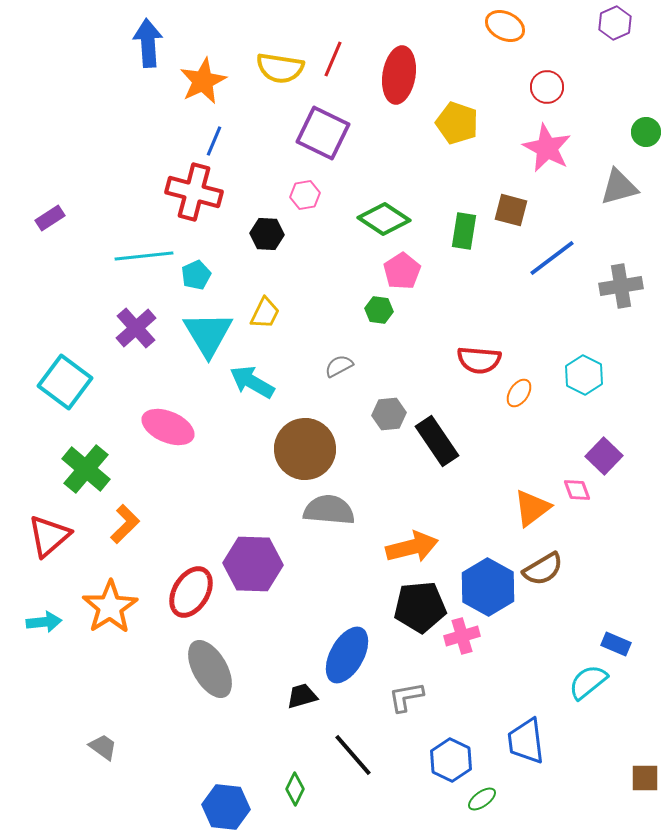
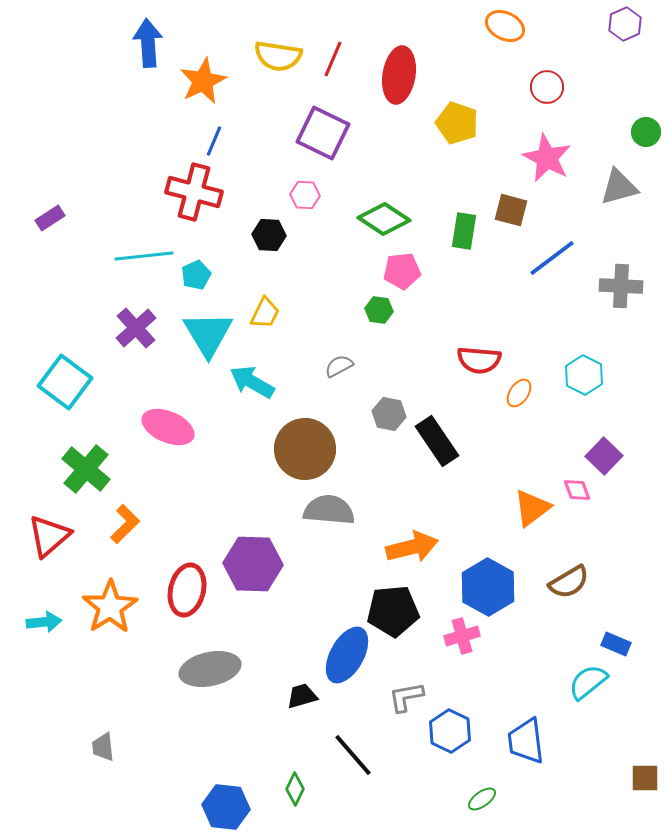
purple hexagon at (615, 23): moved 10 px right, 1 px down
yellow semicircle at (280, 68): moved 2 px left, 12 px up
pink star at (547, 148): moved 10 px down
pink hexagon at (305, 195): rotated 12 degrees clockwise
black hexagon at (267, 234): moved 2 px right, 1 px down
pink pentagon at (402, 271): rotated 27 degrees clockwise
gray cross at (621, 286): rotated 12 degrees clockwise
gray hexagon at (389, 414): rotated 16 degrees clockwise
brown semicircle at (543, 569): moved 26 px right, 13 px down
red ellipse at (191, 592): moved 4 px left, 2 px up; rotated 18 degrees counterclockwise
black pentagon at (420, 607): moved 27 px left, 4 px down
gray ellipse at (210, 669): rotated 72 degrees counterclockwise
gray trapezoid at (103, 747): rotated 132 degrees counterclockwise
blue hexagon at (451, 760): moved 1 px left, 29 px up
